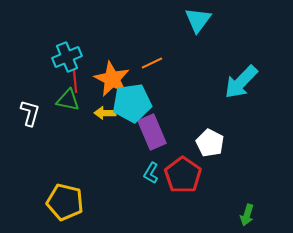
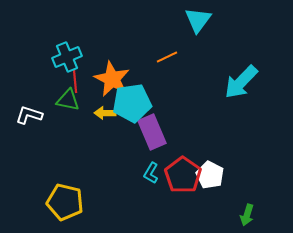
orange line: moved 15 px right, 6 px up
white L-shape: moved 1 px left, 2 px down; rotated 88 degrees counterclockwise
white pentagon: moved 32 px down
